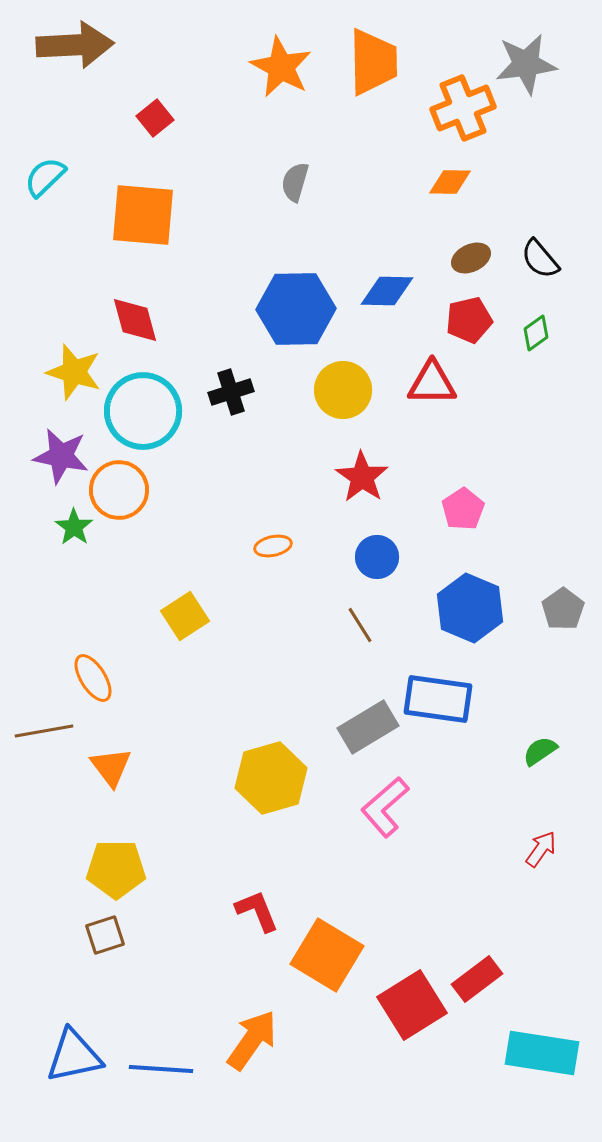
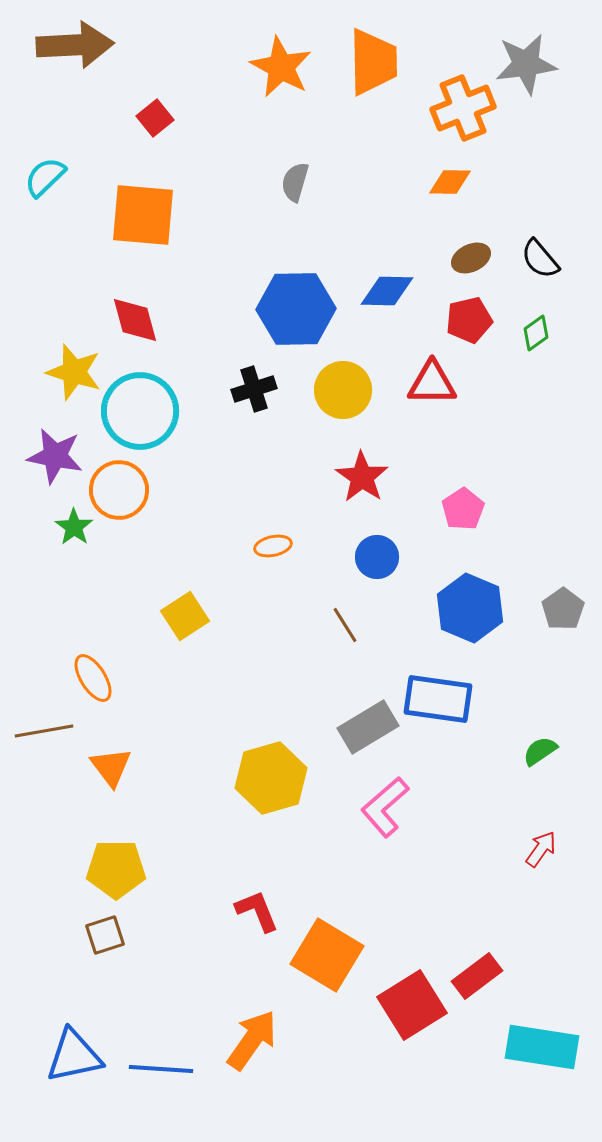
black cross at (231, 392): moved 23 px right, 3 px up
cyan circle at (143, 411): moved 3 px left
purple star at (61, 456): moved 6 px left
brown line at (360, 625): moved 15 px left
red rectangle at (477, 979): moved 3 px up
cyan rectangle at (542, 1053): moved 6 px up
